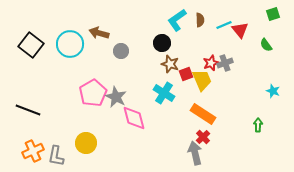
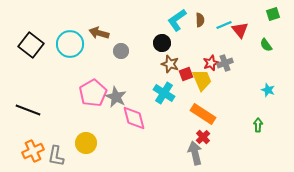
cyan star: moved 5 px left, 1 px up
